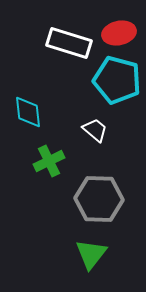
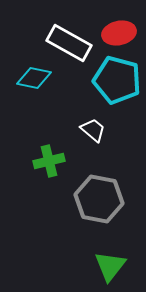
white rectangle: rotated 12 degrees clockwise
cyan diamond: moved 6 px right, 34 px up; rotated 72 degrees counterclockwise
white trapezoid: moved 2 px left
green cross: rotated 12 degrees clockwise
gray hexagon: rotated 9 degrees clockwise
green triangle: moved 19 px right, 12 px down
